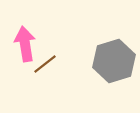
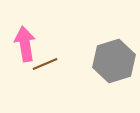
brown line: rotated 15 degrees clockwise
